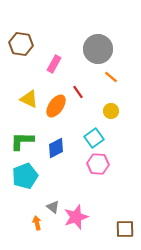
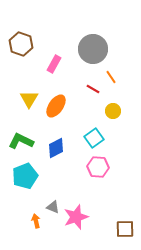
brown hexagon: rotated 10 degrees clockwise
gray circle: moved 5 px left
orange line: rotated 16 degrees clockwise
red line: moved 15 px right, 3 px up; rotated 24 degrees counterclockwise
yellow triangle: rotated 36 degrees clockwise
yellow circle: moved 2 px right
green L-shape: moved 1 px left; rotated 25 degrees clockwise
pink hexagon: moved 3 px down
gray triangle: rotated 16 degrees counterclockwise
orange arrow: moved 1 px left, 2 px up
